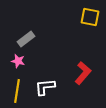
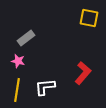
yellow square: moved 1 px left, 1 px down
gray rectangle: moved 1 px up
yellow line: moved 1 px up
